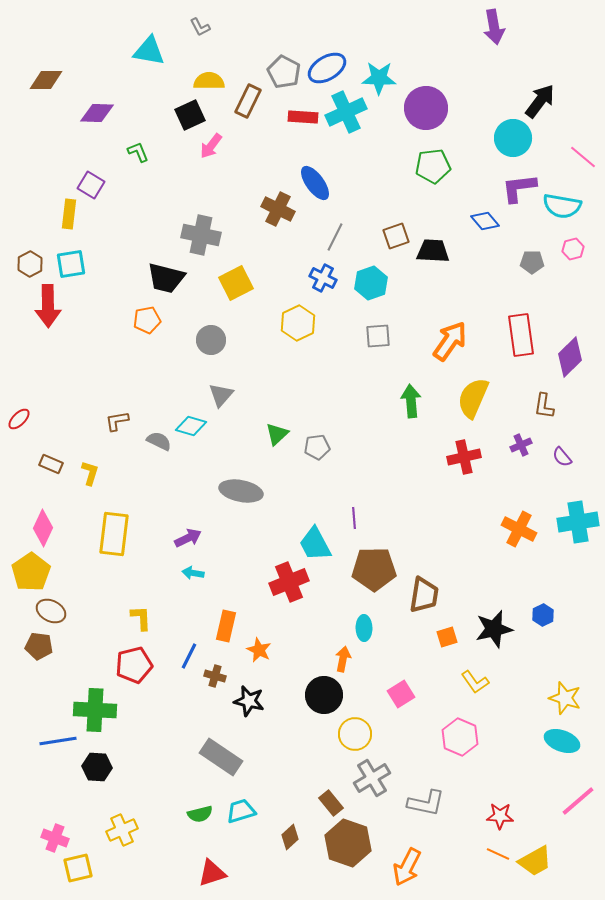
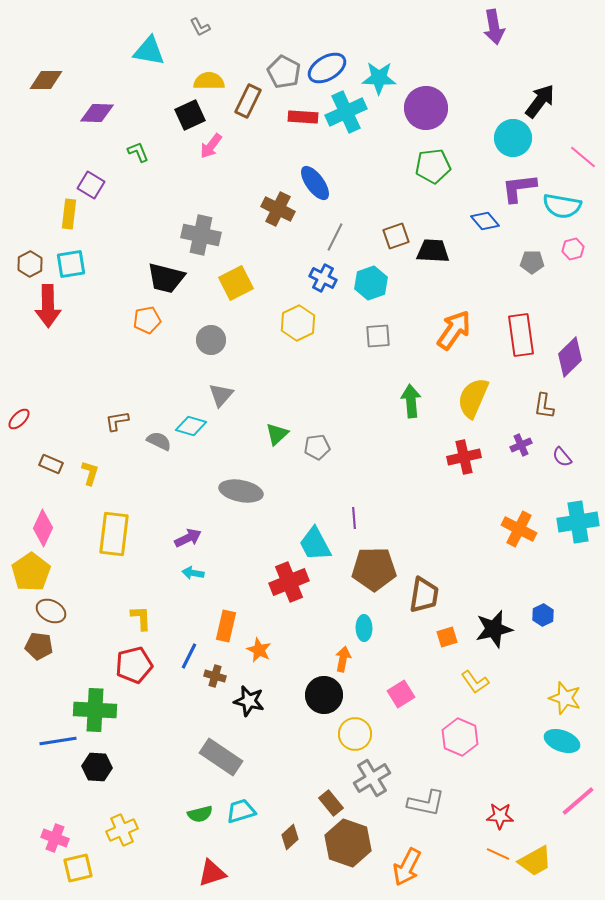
orange arrow at (450, 341): moved 4 px right, 11 px up
